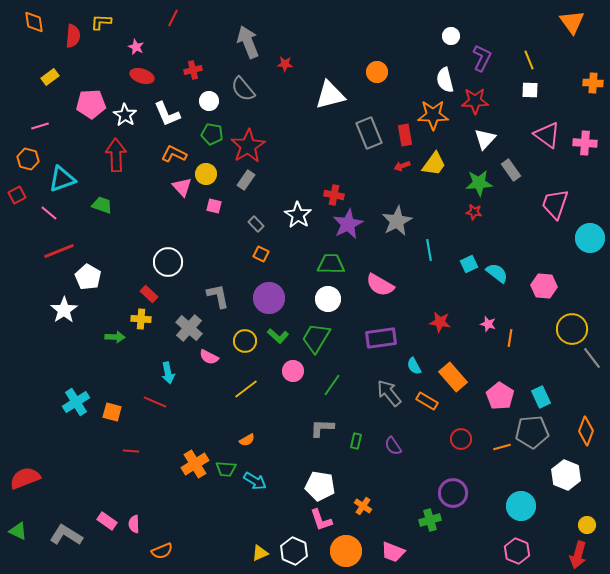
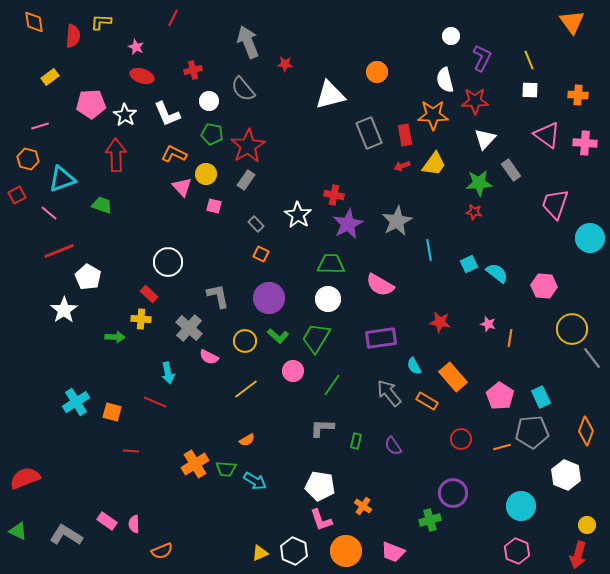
orange cross at (593, 83): moved 15 px left, 12 px down
